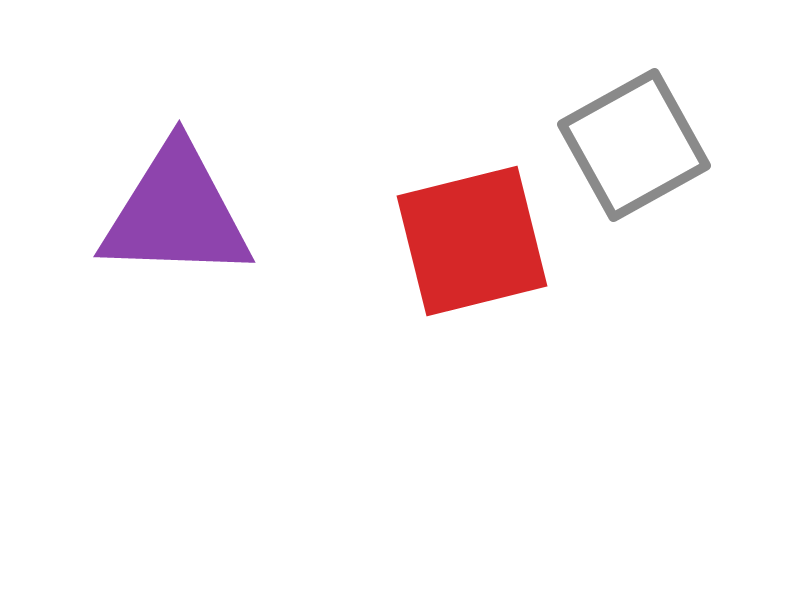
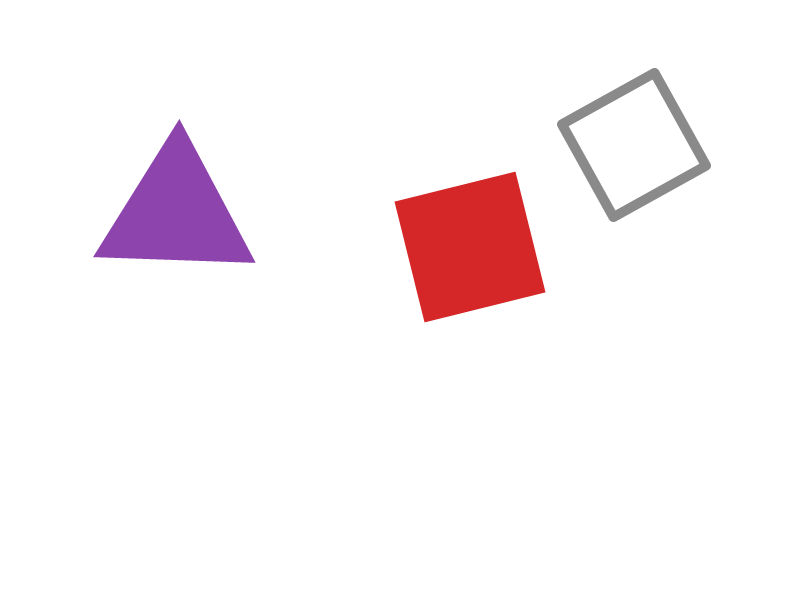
red square: moved 2 px left, 6 px down
